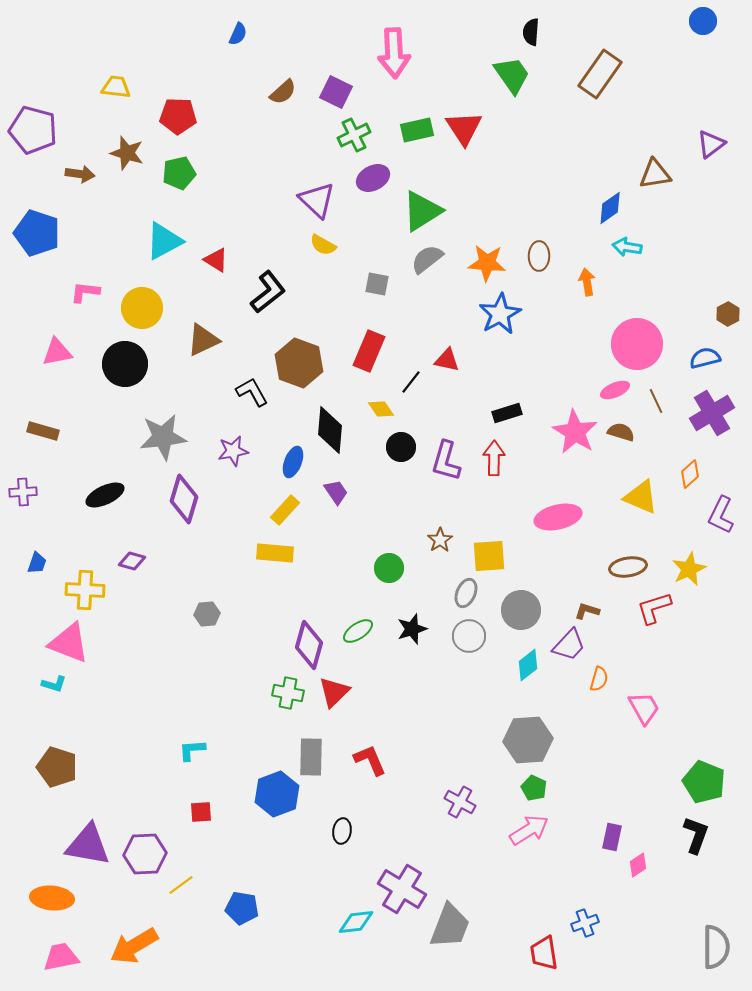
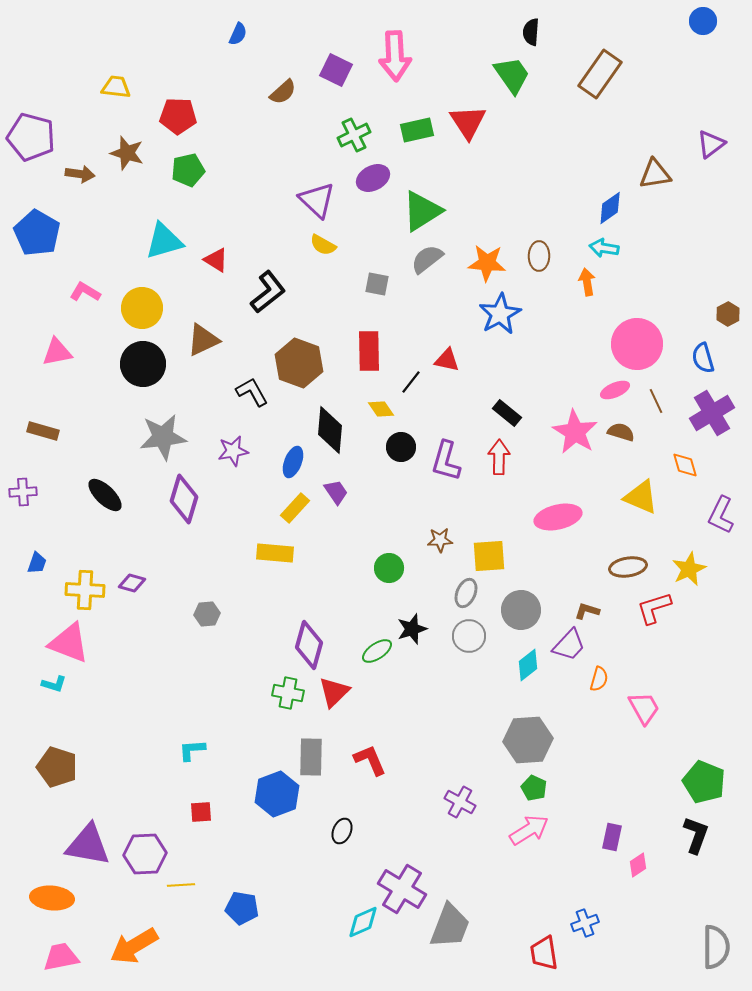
pink arrow at (394, 53): moved 1 px right, 3 px down
purple square at (336, 92): moved 22 px up
red triangle at (464, 128): moved 4 px right, 6 px up
purple pentagon at (33, 130): moved 2 px left, 7 px down
green pentagon at (179, 173): moved 9 px right, 3 px up
blue pentagon at (37, 233): rotated 12 degrees clockwise
cyan triangle at (164, 241): rotated 12 degrees clockwise
cyan arrow at (627, 247): moved 23 px left, 1 px down
pink L-shape at (85, 292): rotated 24 degrees clockwise
red rectangle at (369, 351): rotated 24 degrees counterclockwise
blue semicircle at (705, 358): moved 2 px left; rotated 92 degrees counterclockwise
black circle at (125, 364): moved 18 px right
black rectangle at (507, 413): rotated 56 degrees clockwise
red arrow at (494, 458): moved 5 px right, 1 px up
orange diamond at (690, 474): moved 5 px left, 9 px up; rotated 64 degrees counterclockwise
black ellipse at (105, 495): rotated 69 degrees clockwise
yellow rectangle at (285, 510): moved 10 px right, 2 px up
brown star at (440, 540): rotated 30 degrees clockwise
purple diamond at (132, 561): moved 22 px down
green ellipse at (358, 631): moved 19 px right, 20 px down
black ellipse at (342, 831): rotated 15 degrees clockwise
yellow line at (181, 885): rotated 32 degrees clockwise
cyan diamond at (356, 922): moved 7 px right; rotated 18 degrees counterclockwise
